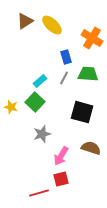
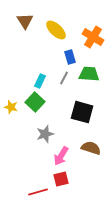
brown triangle: rotated 30 degrees counterclockwise
yellow ellipse: moved 4 px right, 5 px down
orange cross: moved 1 px right, 1 px up
blue rectangle: moved 4 px right
green trapezoid: moved 1 px right
cyan rectangle: rotated 24 degrees counterclockwise
gray star: moved 3 px right
red line: moved 1 px left, 1 px up
